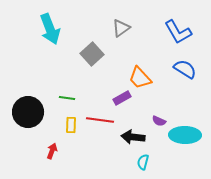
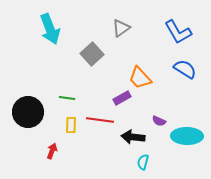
cyan ellipse: moved 2 px right, 1 px down
